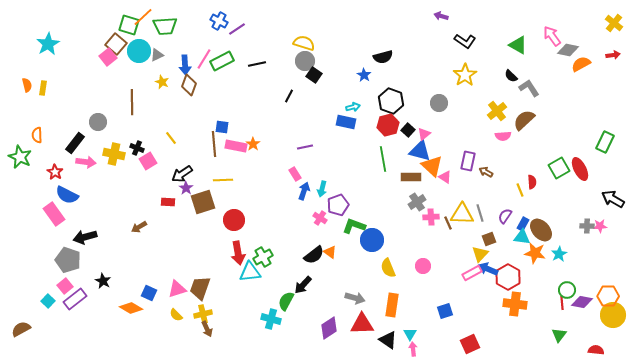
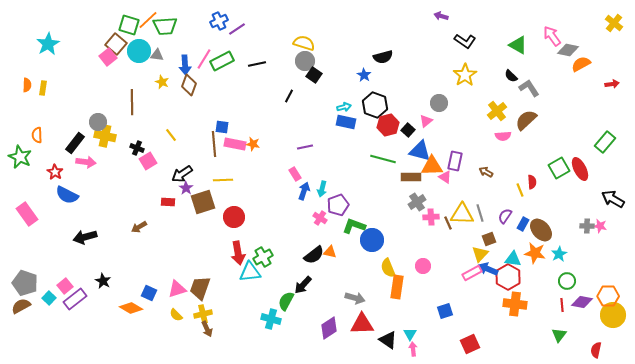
orange line at (143, 17): moved 5 px right, 3 px down
blue cross at (219, 21): rotated 36 degrees clockwise
gray triangle at (157, 55): rotated 32 degrees clockwise
red arrow at (613, 55): moved 1 px left, 29 px down
orange semicircle at (27, 85): rotated 16 degrees clockwise
black hexagon at (391, 101): moved 16 px left, 4 px down
cyan arrow at (353, 107): moved 9 px left
brown semicircle at (524, 120): moved 2 px right
pink triangle at (424, 134): moved 2 px right, 13 px up
yellow line at (171, 138): moved 3 px up
green rectangle at (605, 142): rotated 15 degrees clockwise
orange star at (253, 144): rotated 24 degrees counterclockwise
pink rectangle at (236, 146): moved 1 px left, 2 px up
yellow cross at (114, 154): moved 9 px left, 18 px up
green line at (383, 159): rotated 65 degrees counterclockwise
purple rectangle at (468, 161): moved 13 px left
orange triangle at (432, 166): rotated 45 degrees counterclockwise
pink rectangle at (54, 214): moved 27 px left
red circle at (234, 220): moved 3 px up
pink star at (600, 226): rotated 16 degrees clockwise
cyan triangle at (522, 237): moved 9 px left, 22 px down
orange triangle at (330, 252): rotated 24 degrees counterclockwise
gray pentagon at (68, 260): moved 43 px left, 23 px down
green circle at (567, 290): moved 9 px up
cyan square at (48, 301): moved 1 px right, 3 px up
red line at (562, 303): moved 2 px down
orange rectangle at (392, 305): moved 5 px right, 18 px up
brown semicircle at (21, 329): moved 23 px up
red semicircle at (596, 350): rotated 84 degrees counterclockwise
